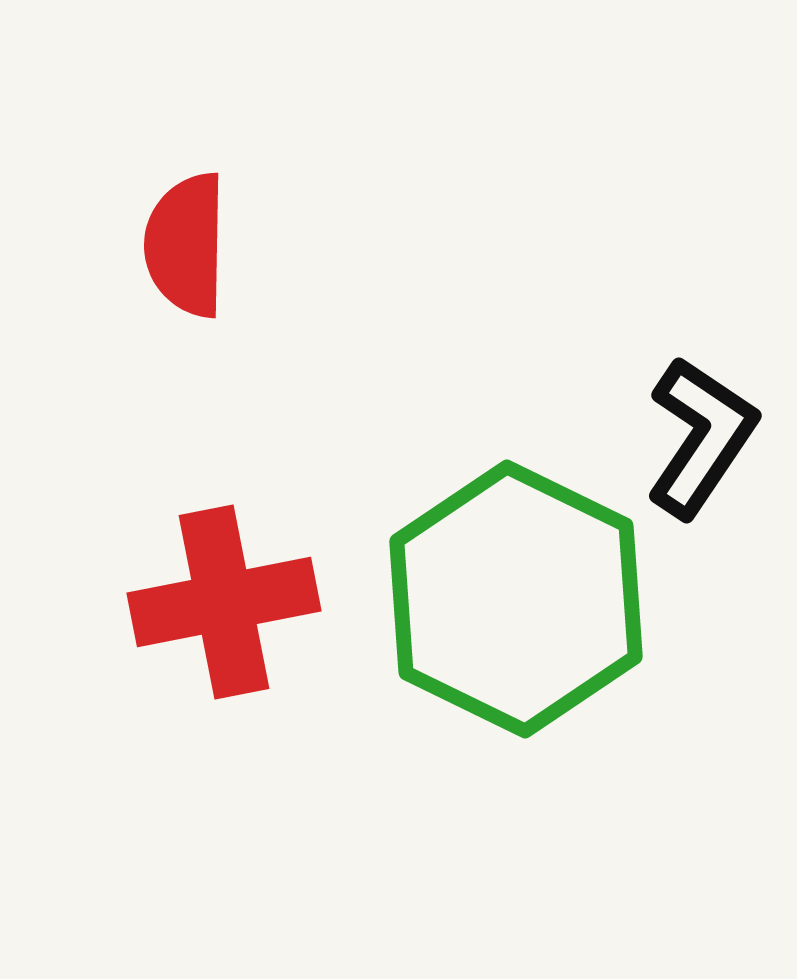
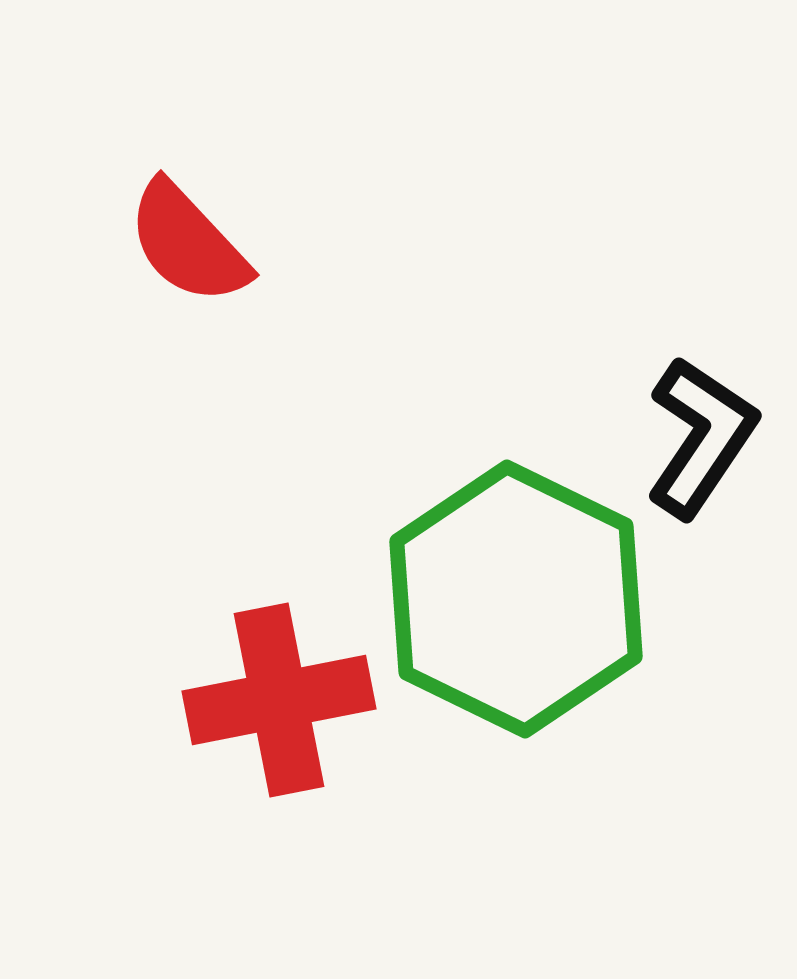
red semicircle: moved 2 px right, 2 px up; rotated 44 degrees counterclockwise
red cross: moved 55 px right, 98 px down
